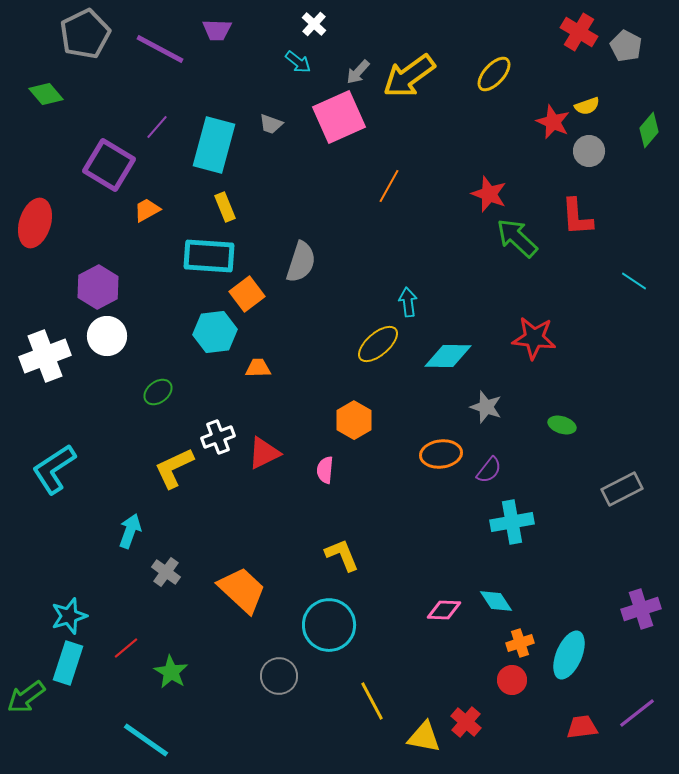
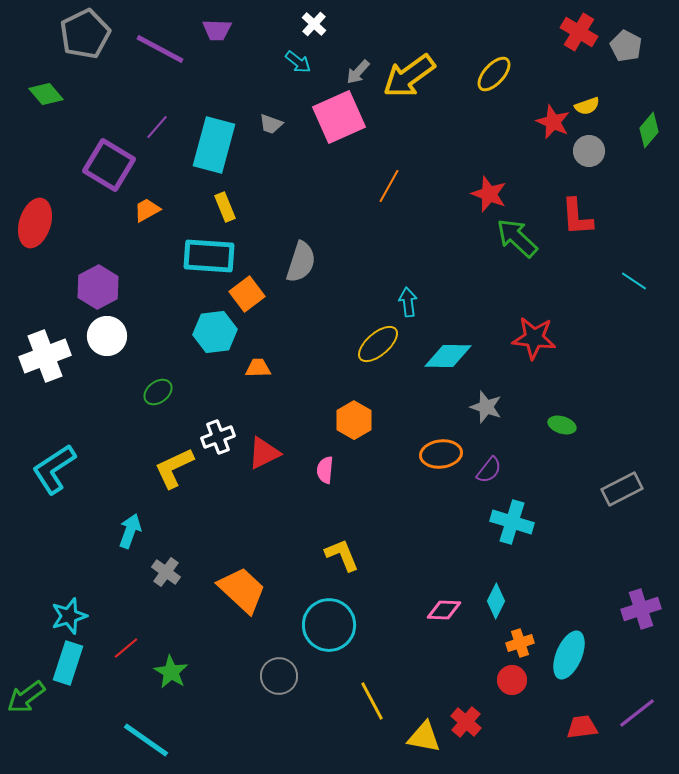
cyan cross at (512, 522): rotated 27 degrees clockwise
cyan diamond at (496, 601): rotated 60 degrees clockwise
